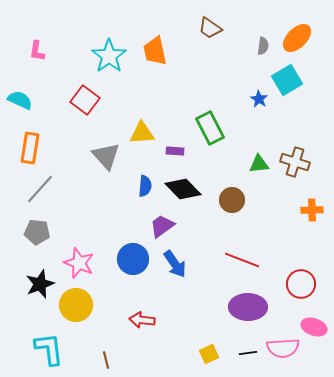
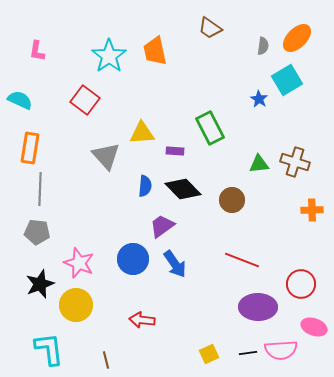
gray line: rotated 40 degrees counterclockwise
purple ellipse: moved 10 px right
pink semicircle: moved 2 px left, 2 px down
